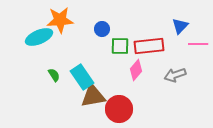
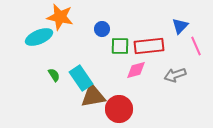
orange star: moved 3 px up; rotated 16 degrees clockwise
pink line: moved 2 px left, 2 px down; rotated 66 degrees clockwise
pink diamond: rotated 35 degrees clockwise
cyan rectangle: moved 1 px left, 1 px down
